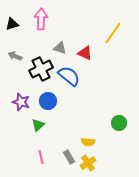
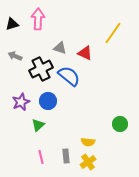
pink arrow: moved 3 px left
purple star: rotated 30 degrees clockwise
green circle: moved 1 px right, 1 px down
gray rectangle: moved 3 px left, 1 px up; rotated 24 degrees clockwise
yellow cross: moved 1 px up
